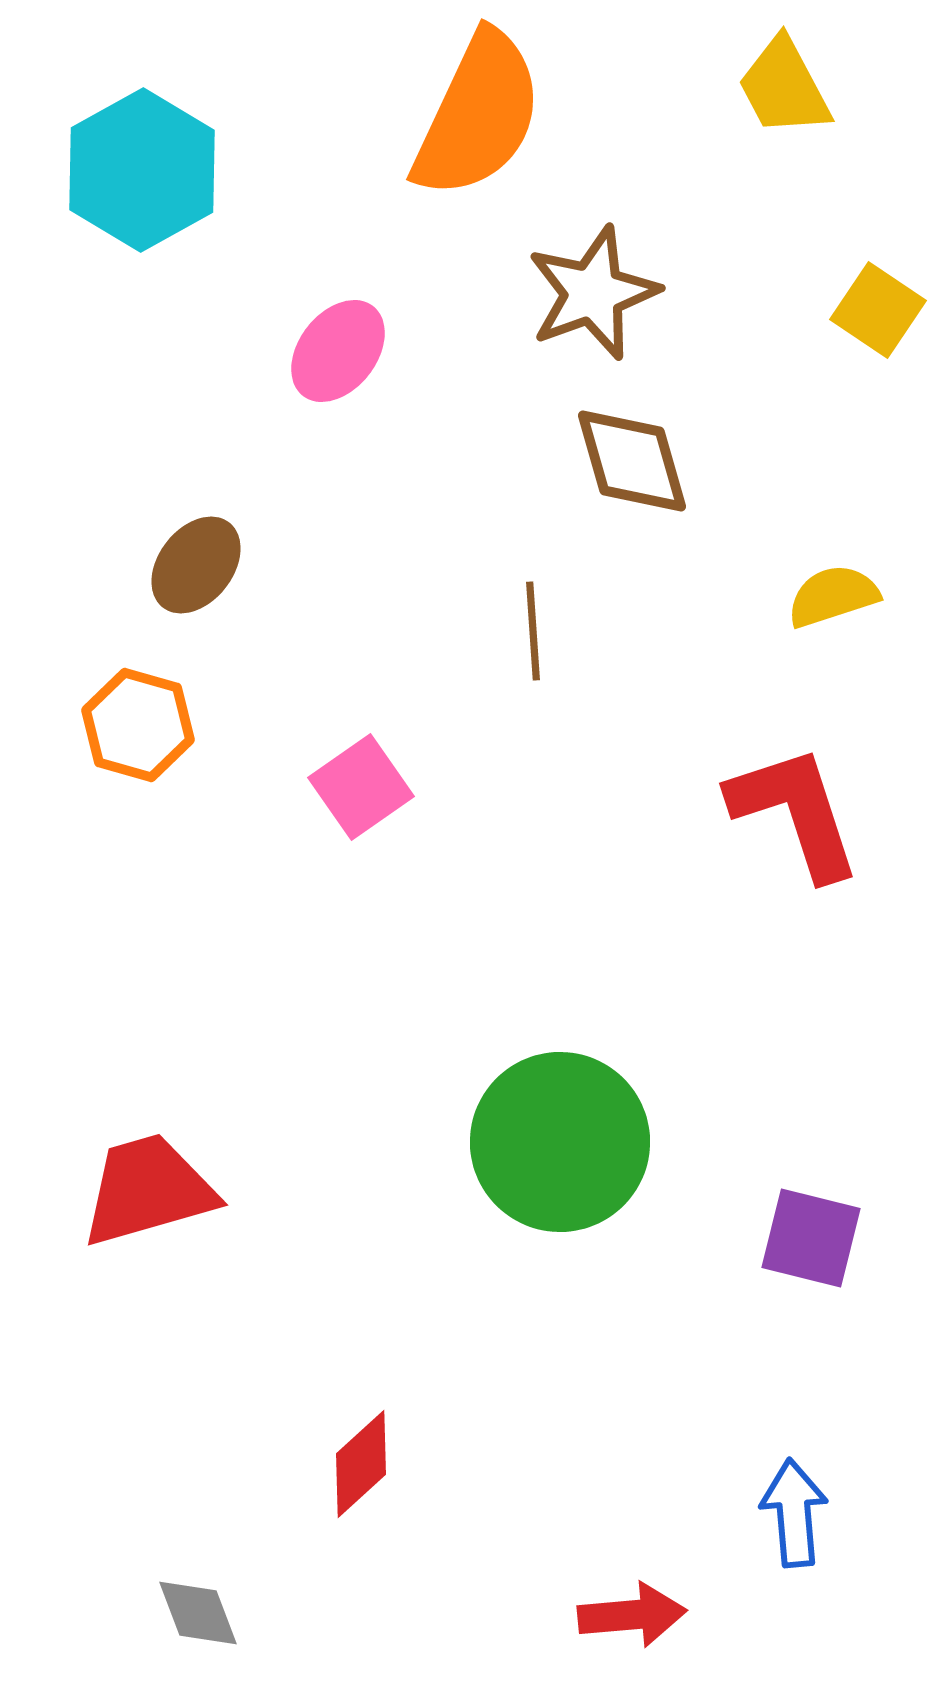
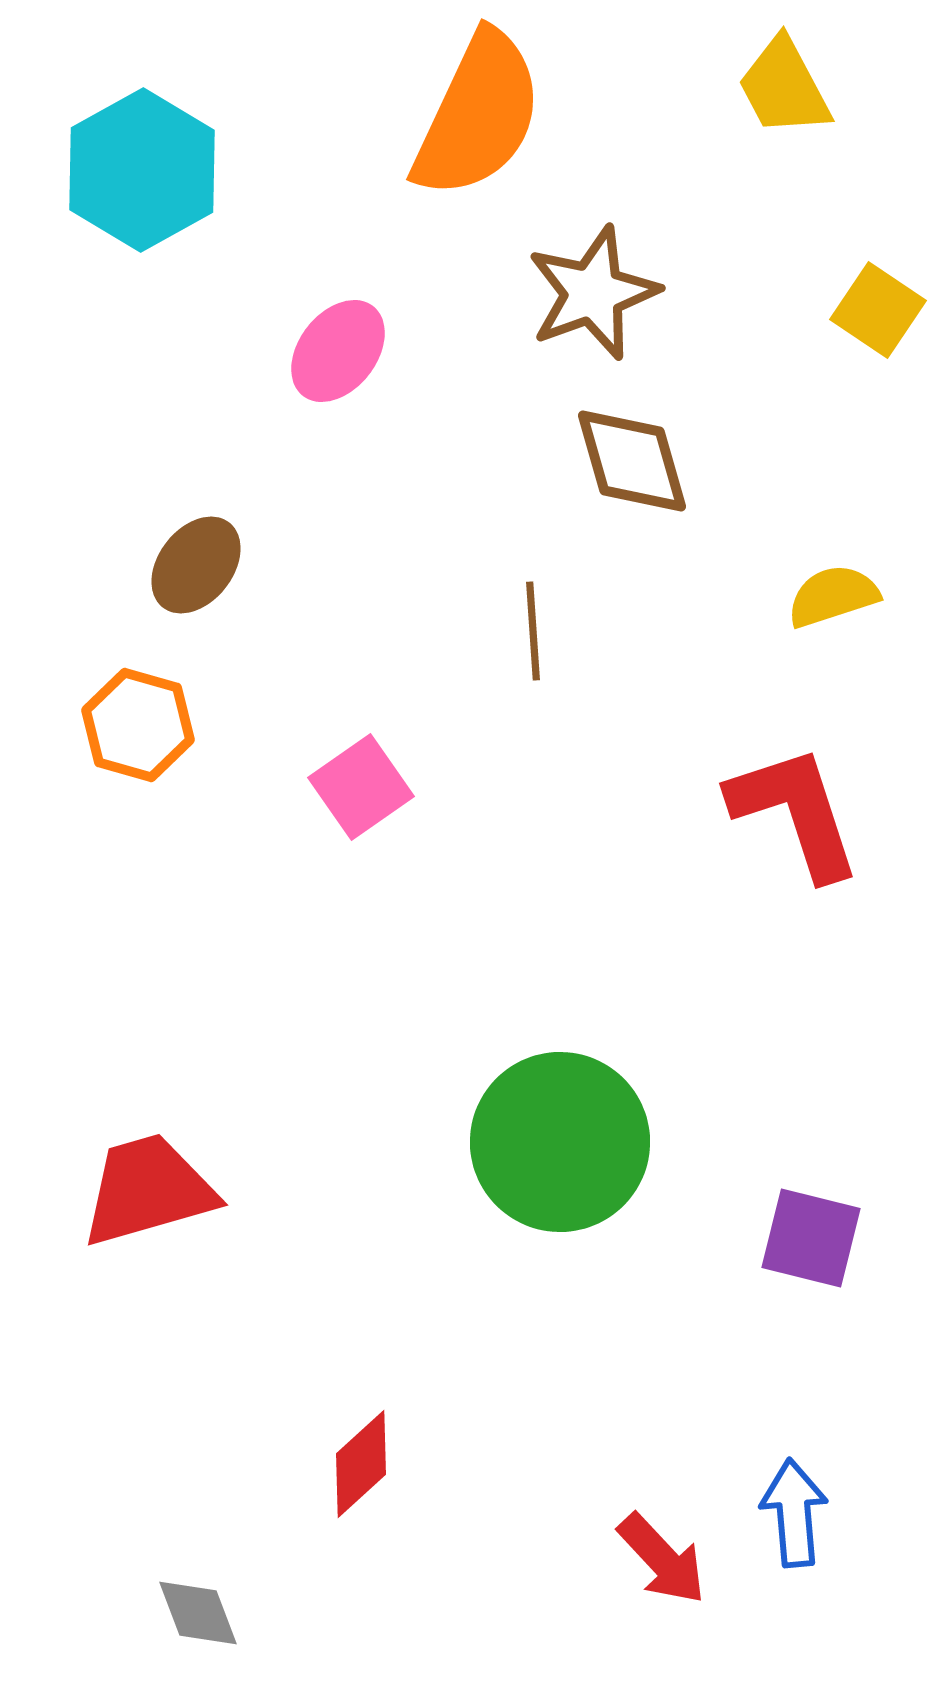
red arrow: moved 30 px right, 56 px up; rotated 52 degrees clockwise
